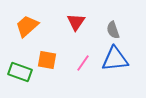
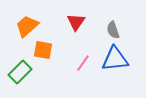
orange square: moved 4 px left, 10 px up
green rectangle: rotated 65 degrees counterclockwise
